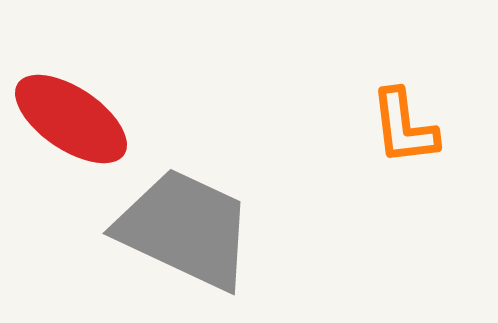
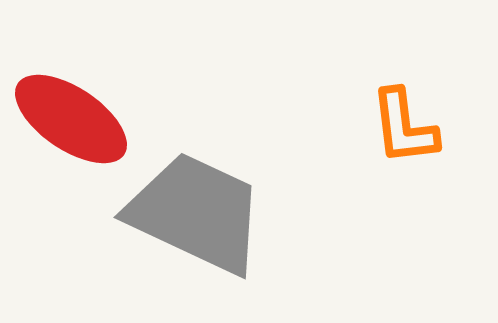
gray trapezoid: moved 11 px right, 16 px up
